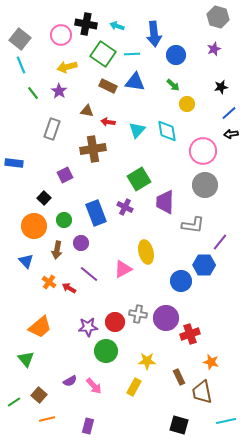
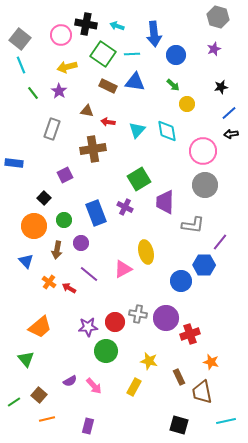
yellow star at (147, 361): moved 2 px right; rotated 12 degrees clockwise
